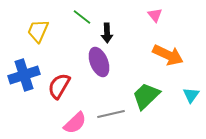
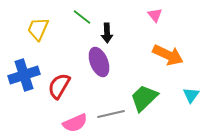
yellow trapezoid: moved 2 px up
green trapezoid: moved 2 px left, 2 px down
pink semicircle: rotated 20 degrees clockwise
